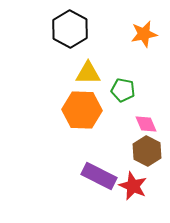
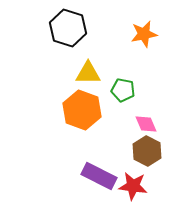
black hexagon: moved 2 px left, 1 px up; rotated 12 degrees counterclockwise
orange hexagon: rotated 18 degrees clockwise
red star: rotated 16 degrees counterclockwise
